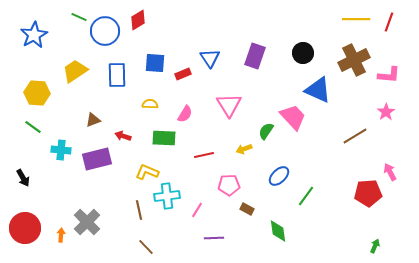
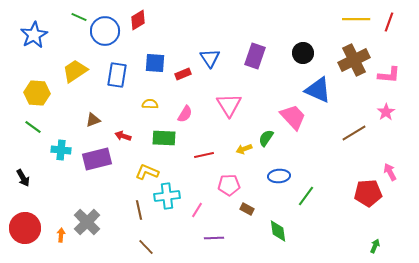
blue rectangle at (117, 75): rotated 10 degrees clockwise
green semicircle at (266, 131): moved 7 px down
brown line at (355, 136): moved 1 px left, 3 px up
blue ellipse at (279, 176): rotated 40 degrees clockwise
